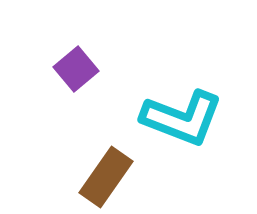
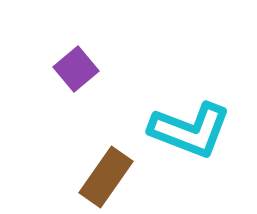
cyan L-shape: moved 8 px right, 12 px down
